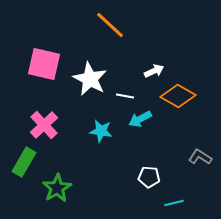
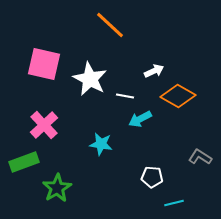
cyan star: moved 13 px down
green rectangle: rotated 40 degrees clockwise
white pentagon: moved 3 px right
